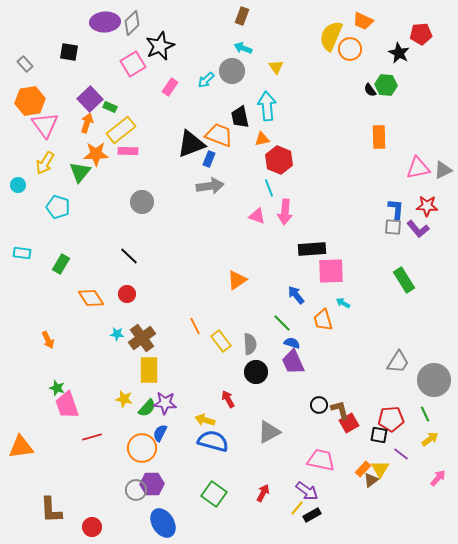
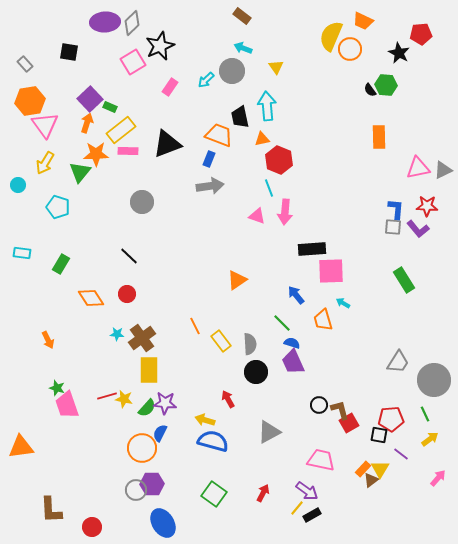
brown rectangle at (242, 16): rotated 72 degrees counterclockwise
pink square at (133, 64): moved 2 px up
black triangle at (191, 144): moved 24 px left
red line at (92, 437): moved 15 px right, 41 px up
